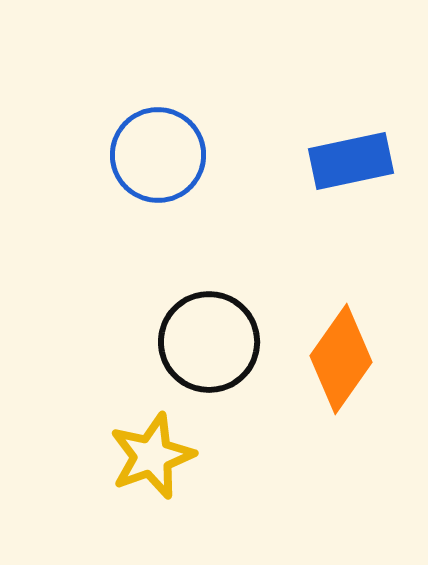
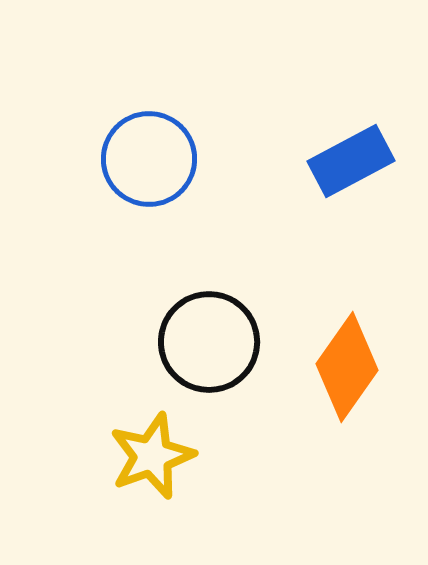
blue circle: moved 9 px left, 4 px down
blue rectangle: rotated 16 degrees counterclockwise
orange diamond: moved 6 px right, 8 px down
